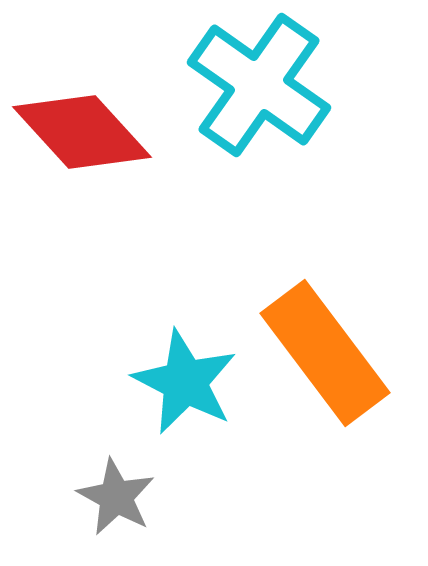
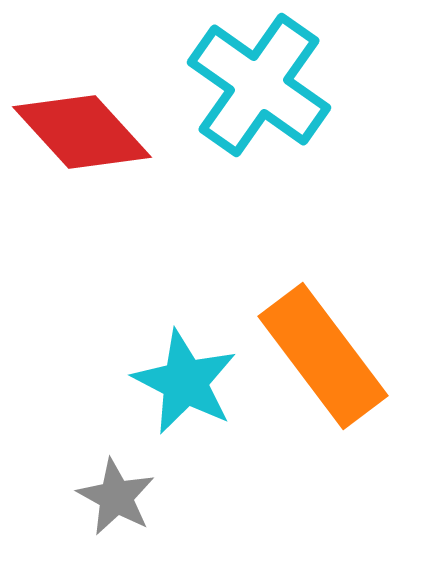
orange rectangle: moved 2 px left, 3 px down
